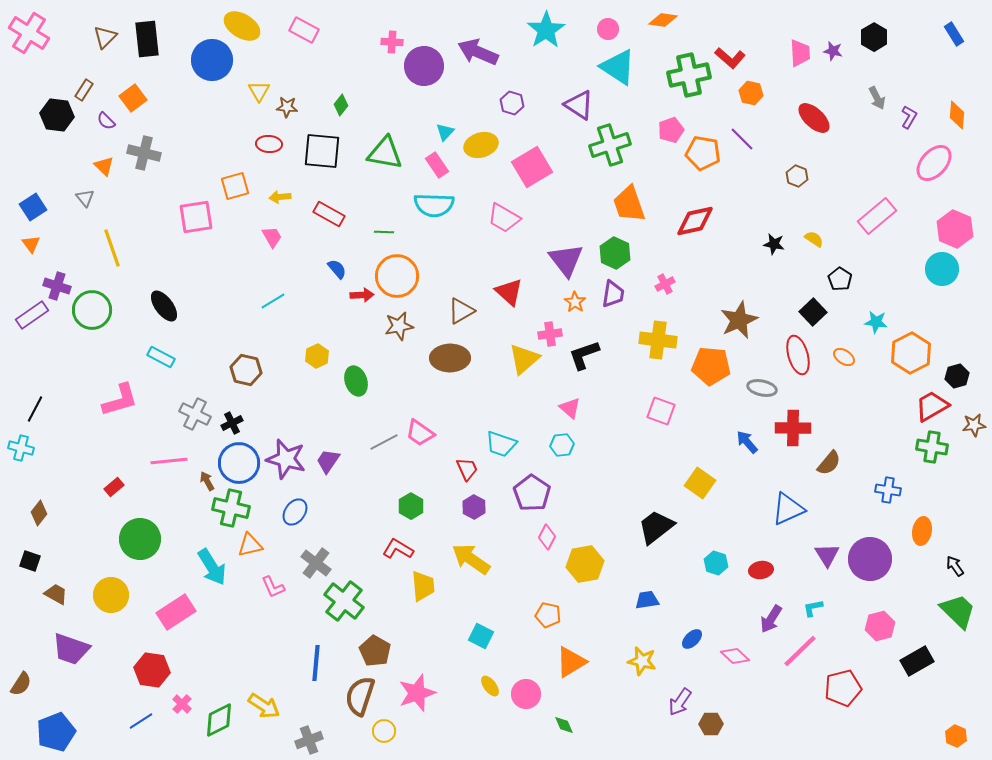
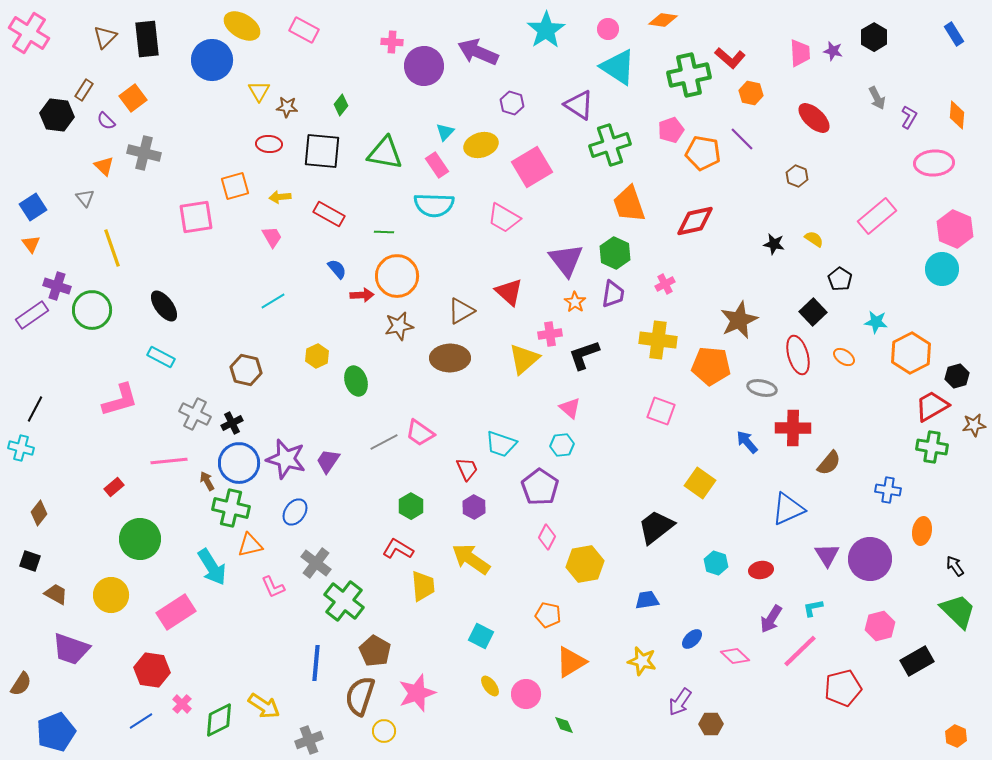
pink ellipse at (934, 163): rotated 45 degrees clockwise
purple pentagon at (532, 493): moved 8 px right, 6 px up
